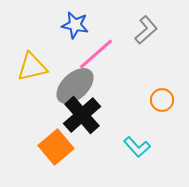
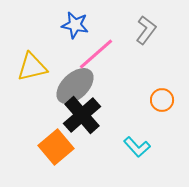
gray L-shape: rotated 12 degrees counterclockwise
